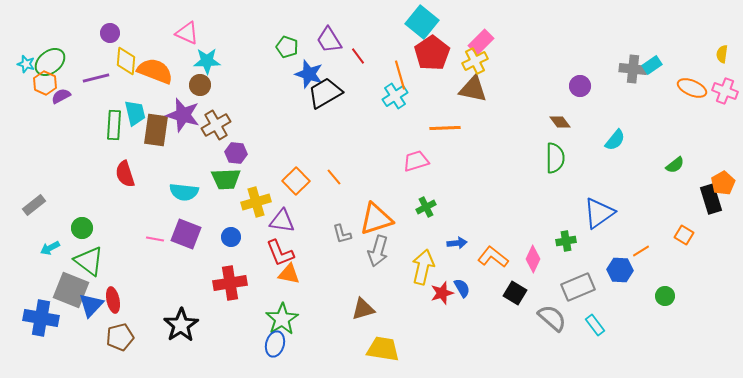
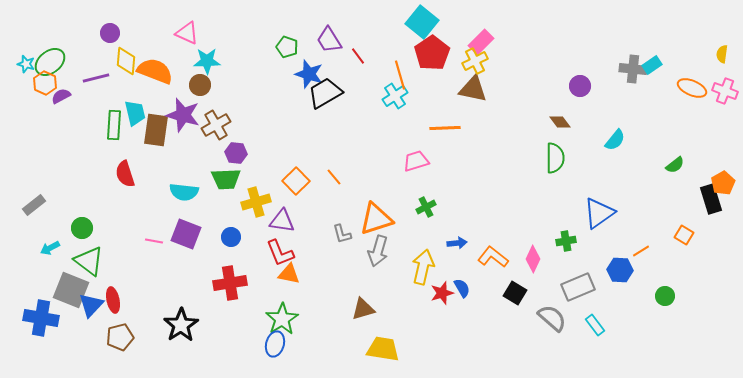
pink line at (155, 239): moved 1 px left, 2 px down
